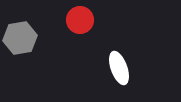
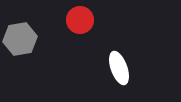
gray hexagon: moved 1 px down
